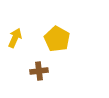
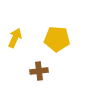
yellow pentagon: rotated 25 degrees counterclockwise
